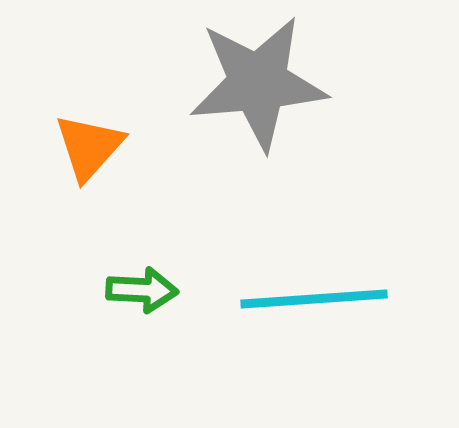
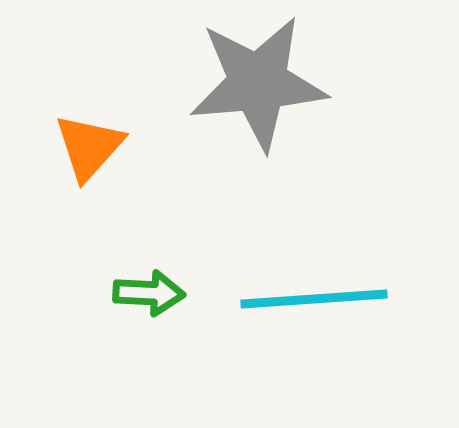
green arrow: moved 7 px right, 3 px down
